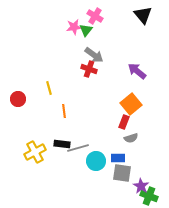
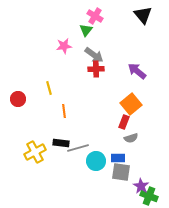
pink star: moved 10 px left, 19 px down
red cross: moved 7 px right; rotated 21 degrees counterclockwise
black rectangle: moved 1 px left, 1 px up
gray square: moved 1 px left, 1 px up
